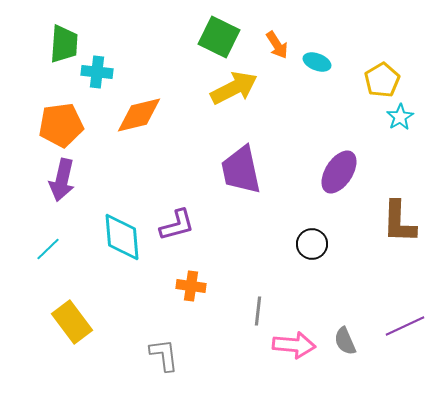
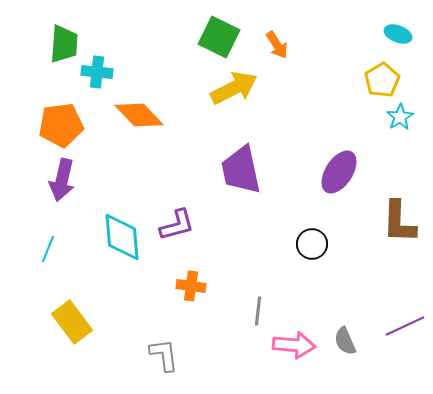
cyan ellipse: moved 81 px right, 28 px up
orange diamond: rotated 60 degrees clockwise
cyan line: rotated 24 degrees counterclockwise
